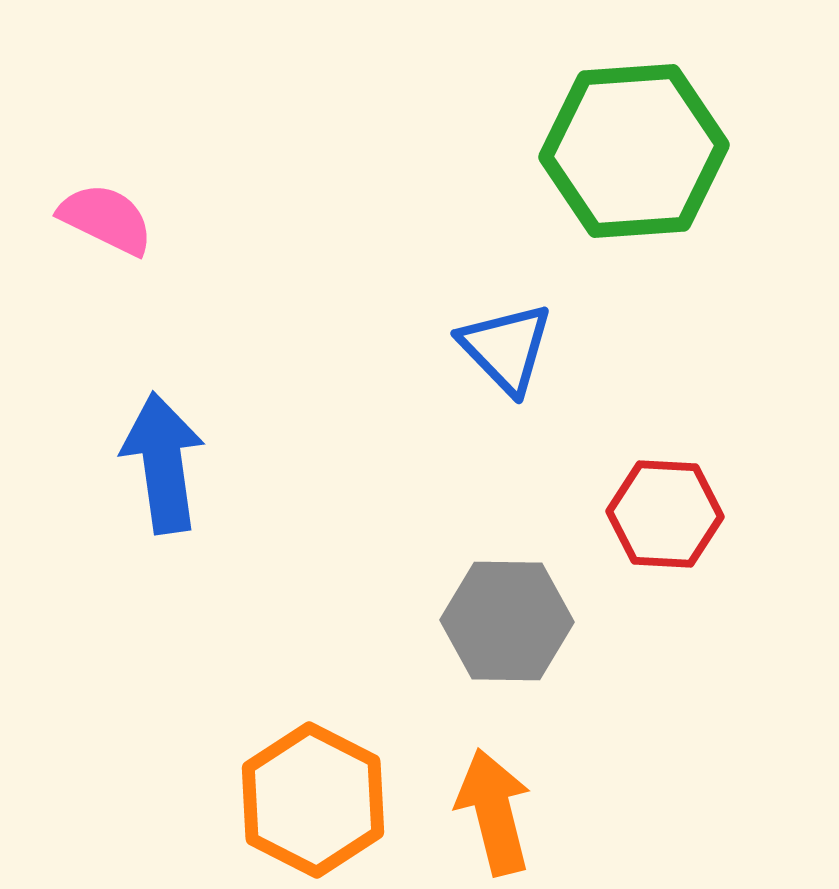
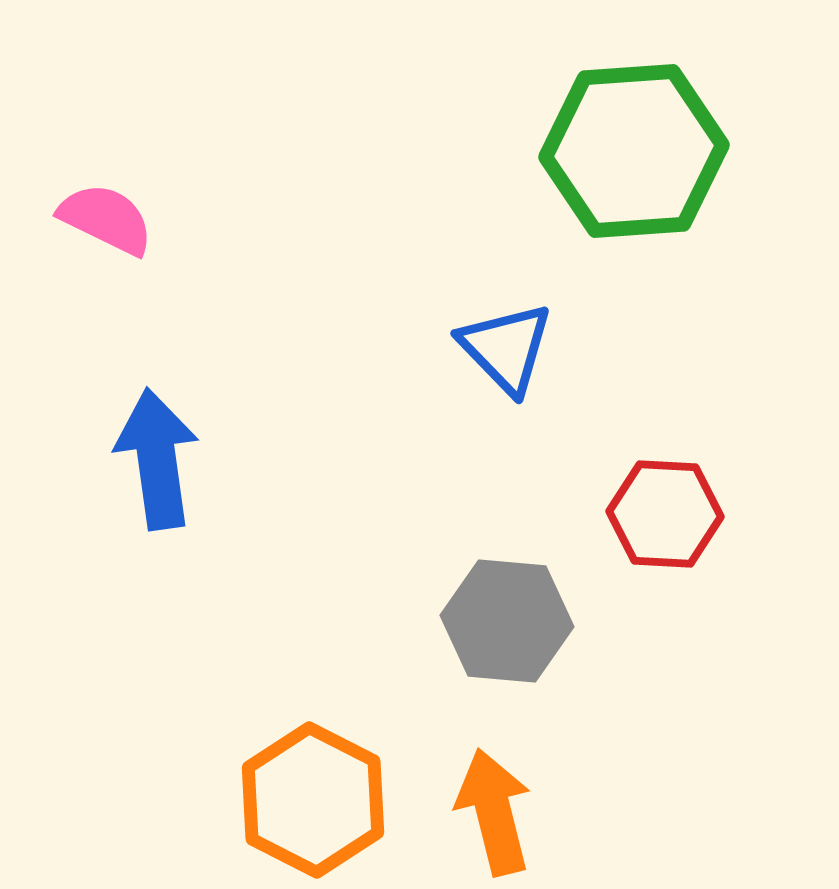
blue arrow: moved 6 px left, 4 px up
gray hexagon: rotated 4 degrees clockwise
